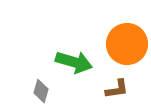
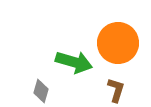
orange circle: moved 9 px left, 1 px up
brown L-shape: moved 1 px left, 1 px down; rotated 65 degrees counterclockwise
